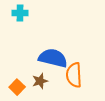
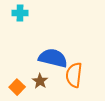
orange semicircle: rotated 10 degrees clockwise
brown star: rotated 21 degrees counterclockwise
